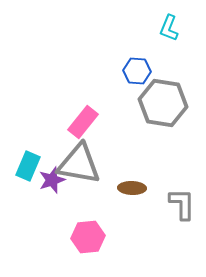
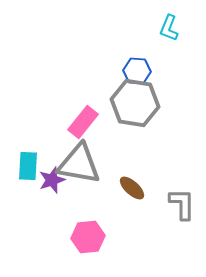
gray hexagon: moved 28 px left
cyan rectangle: rotated 20 degrees counterclockwise
brown ellipse: rotated 40 degrees clockwise
